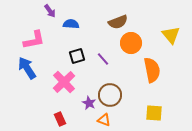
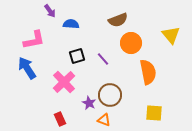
brown semicircle: moved 2 px up
orange semicircle: moved 4 px left, 2 px down
